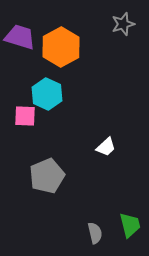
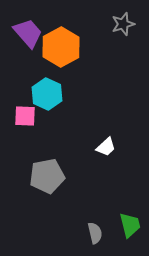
purple trapezoid: moved 8 px right, 4 px up; rotated 32 degrees clockwise
gray pentagon: rotated 12 degrees clockwise
